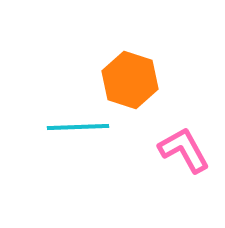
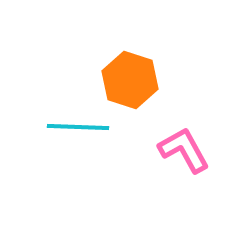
cyan line: rotated 4 degrees clockwise
